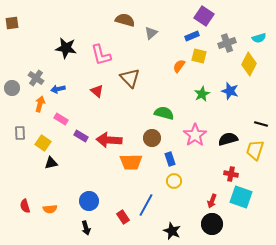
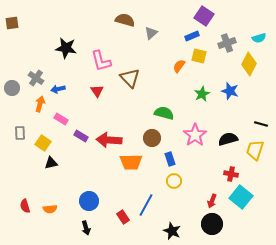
pink L-shape at (101, 55): moved 6 px down
red triangle at (97, 91): rotated 16 degrees clockwise
cyan square at (241, 197): rotated 20 degrees clockwise
